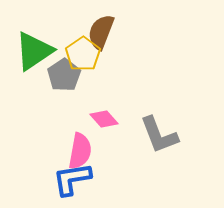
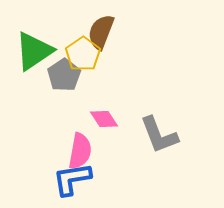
pink diamond: rotated 8 degrees clockwise
